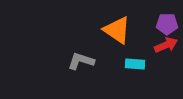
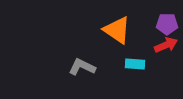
gray L-shape: moved 1 px right, 6 px down; rotated 8 degrees clockwise
